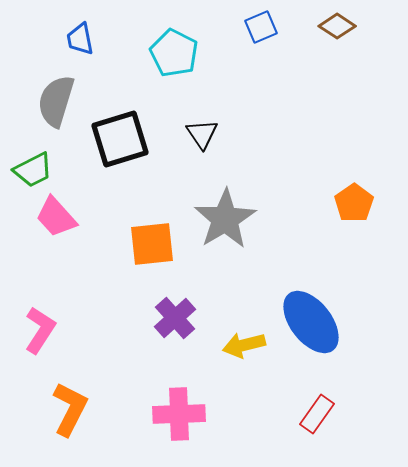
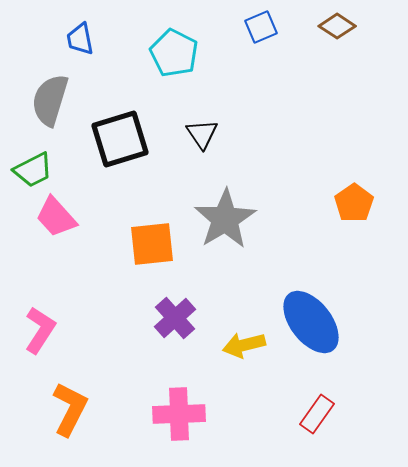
gray semicircle: moved 6 px left, 1 px up
